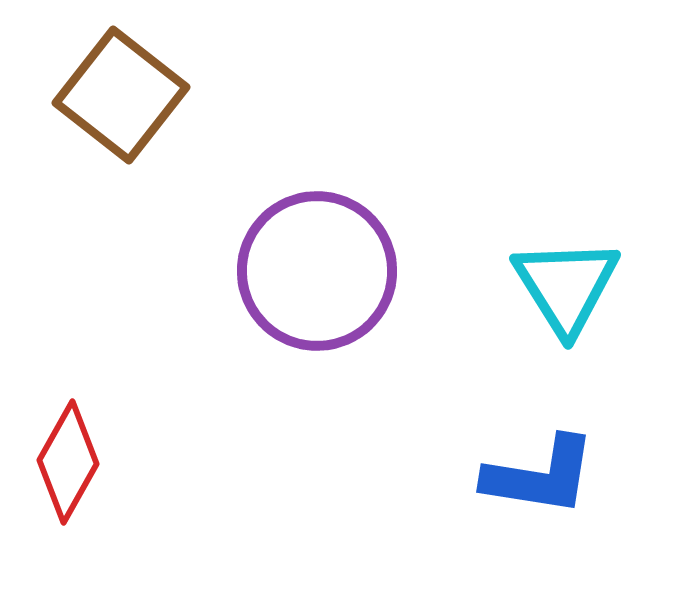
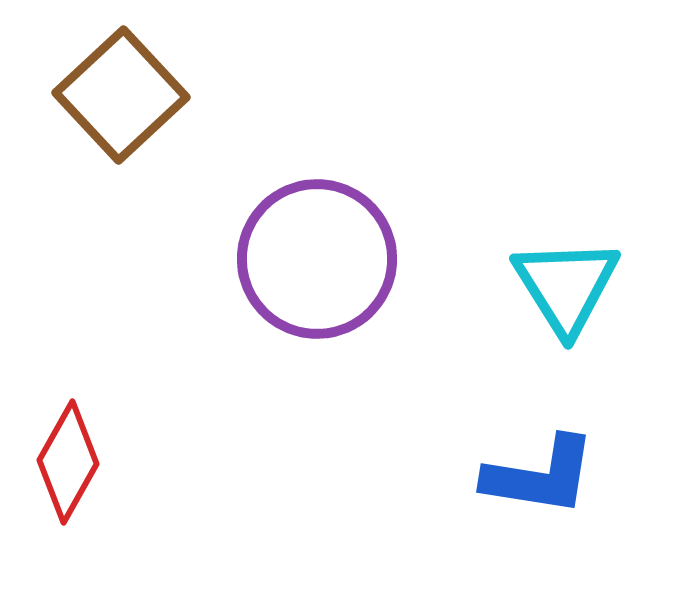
brown square: rotated 9 degrees clockwise
purple circle: moved 12 px up
